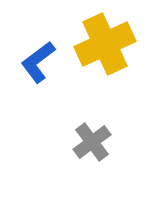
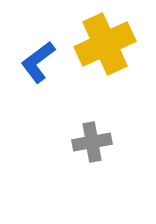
gray cross: rotated 27 degrees clockwise
